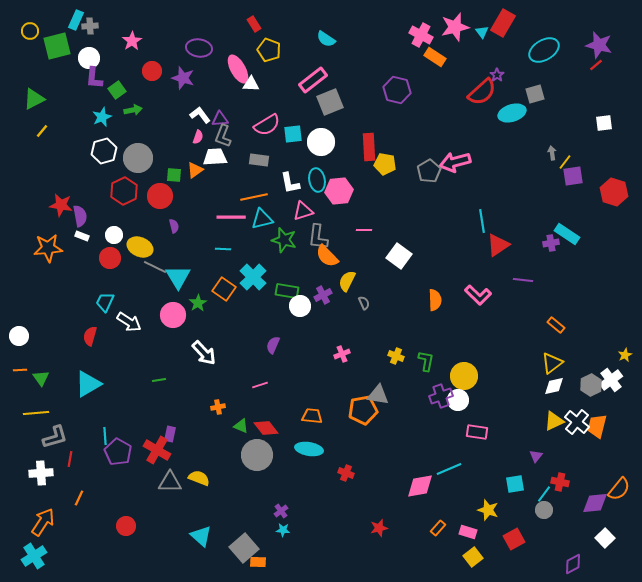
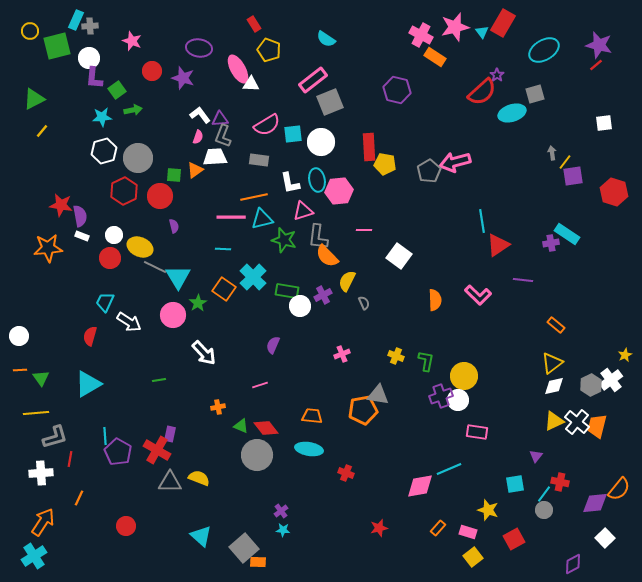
pink star at (132, 41): rotated 18 degrees counterclockwise
cyan star at (102, 117): rotated 18 degrees clockwise
